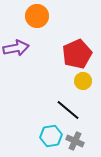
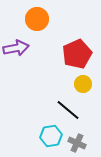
orange circle: moved 3 px down
yellow circle: moved 3 px down
gray cross: moved 2 px right, 2 px down
